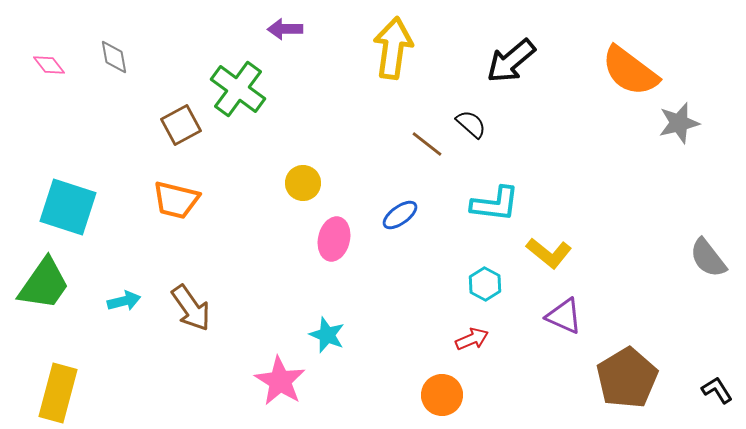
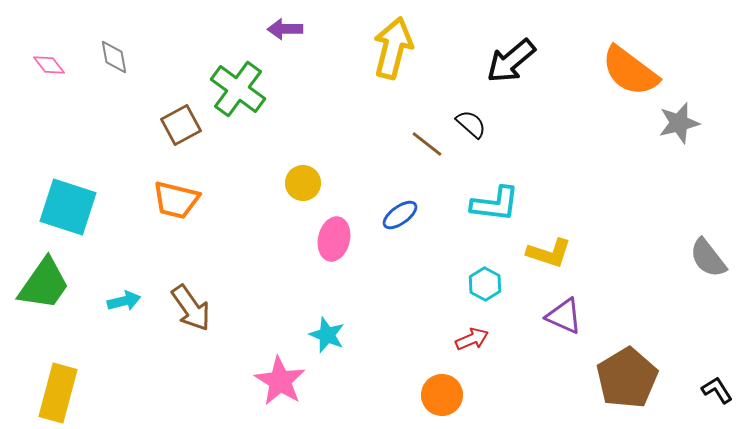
yellow arrow: rotated 6 degrees clockwise
yellow L-shape: rotated 21 degrees counterclockwise
